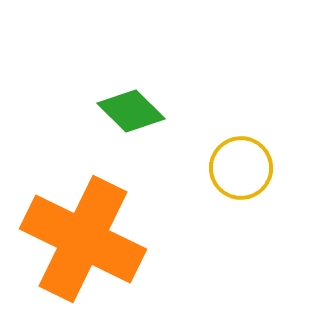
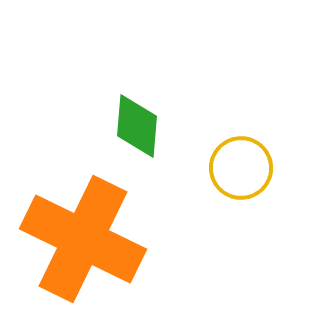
green diamond: moved 6 px right, 15 px down; rotated 50 degrees clockwise
